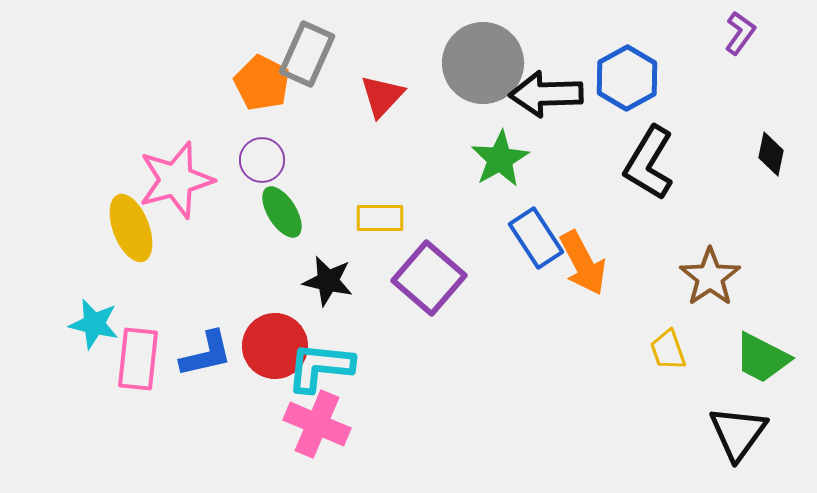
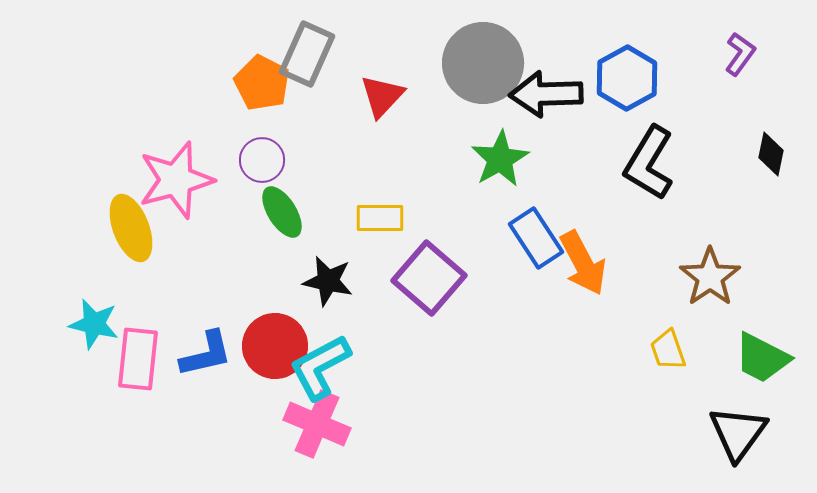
purple L-shape: moved 21 px down
cyan L-shape: rotated 34 degrees counterclockwise
